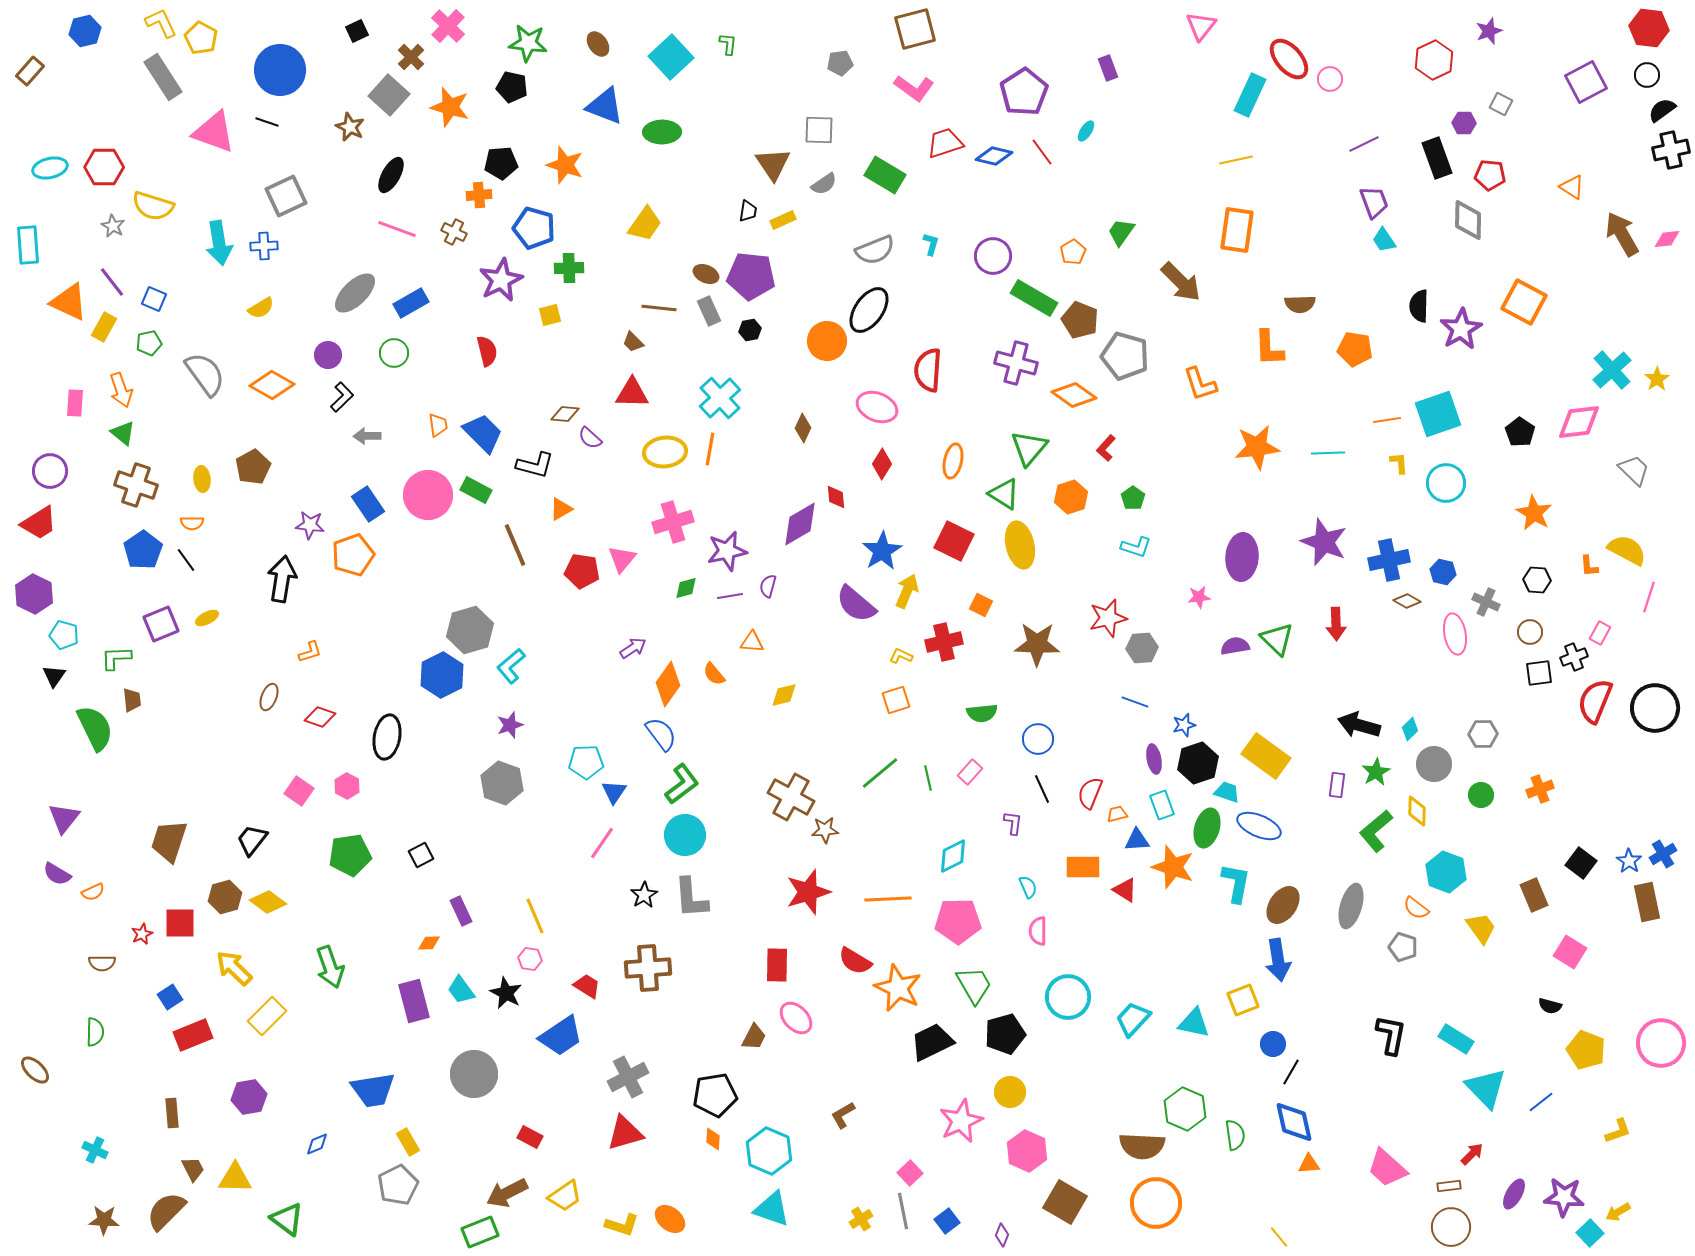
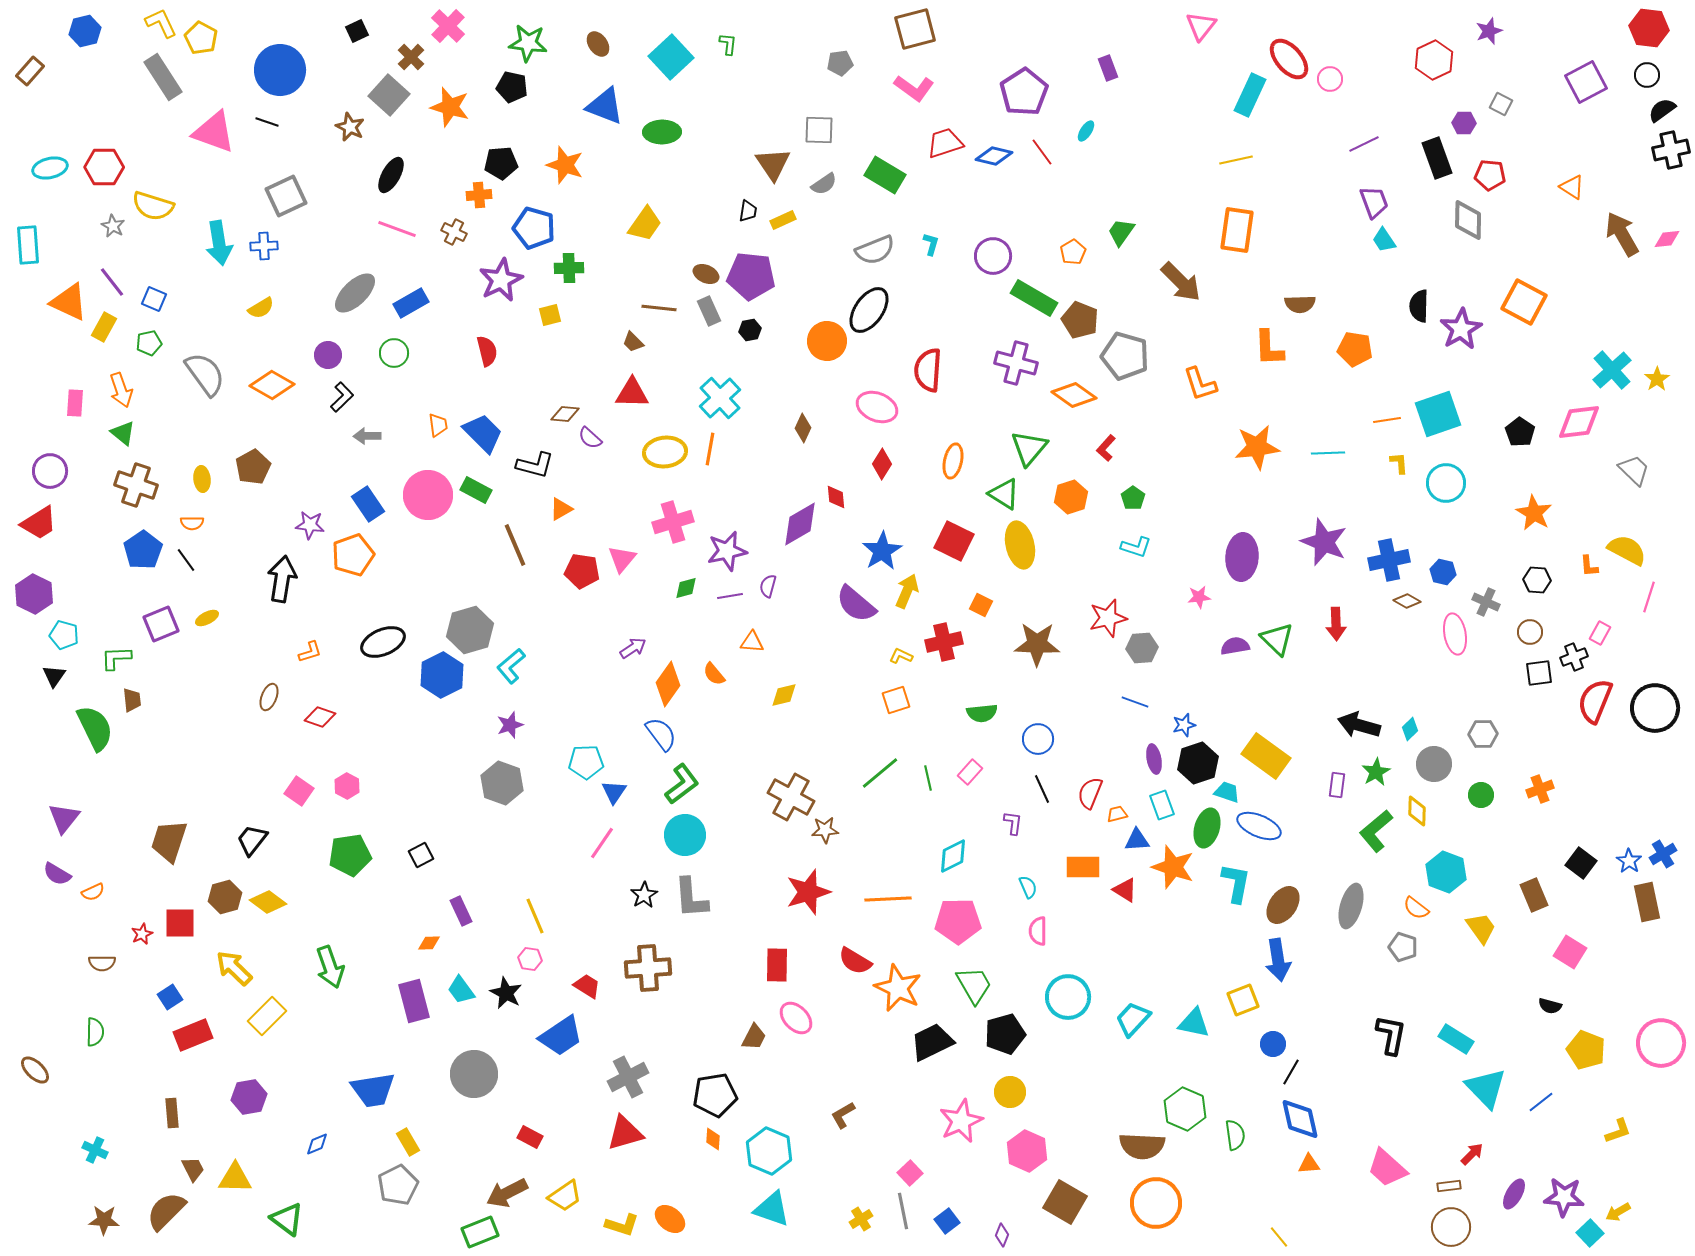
black ellipse at (387, 737): moved 4 px left, 95 px up; rotated 57 degrees clockwise
blue diamond at (1294, 1122): moved 6 px right, 3 px up
